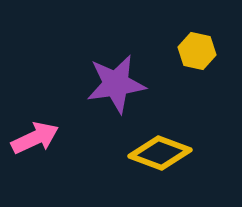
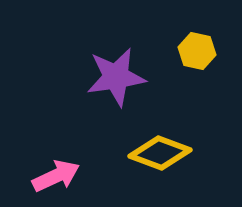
purple star: moved 7 px up
pink arrow: moved 21 px right, 38 px down
